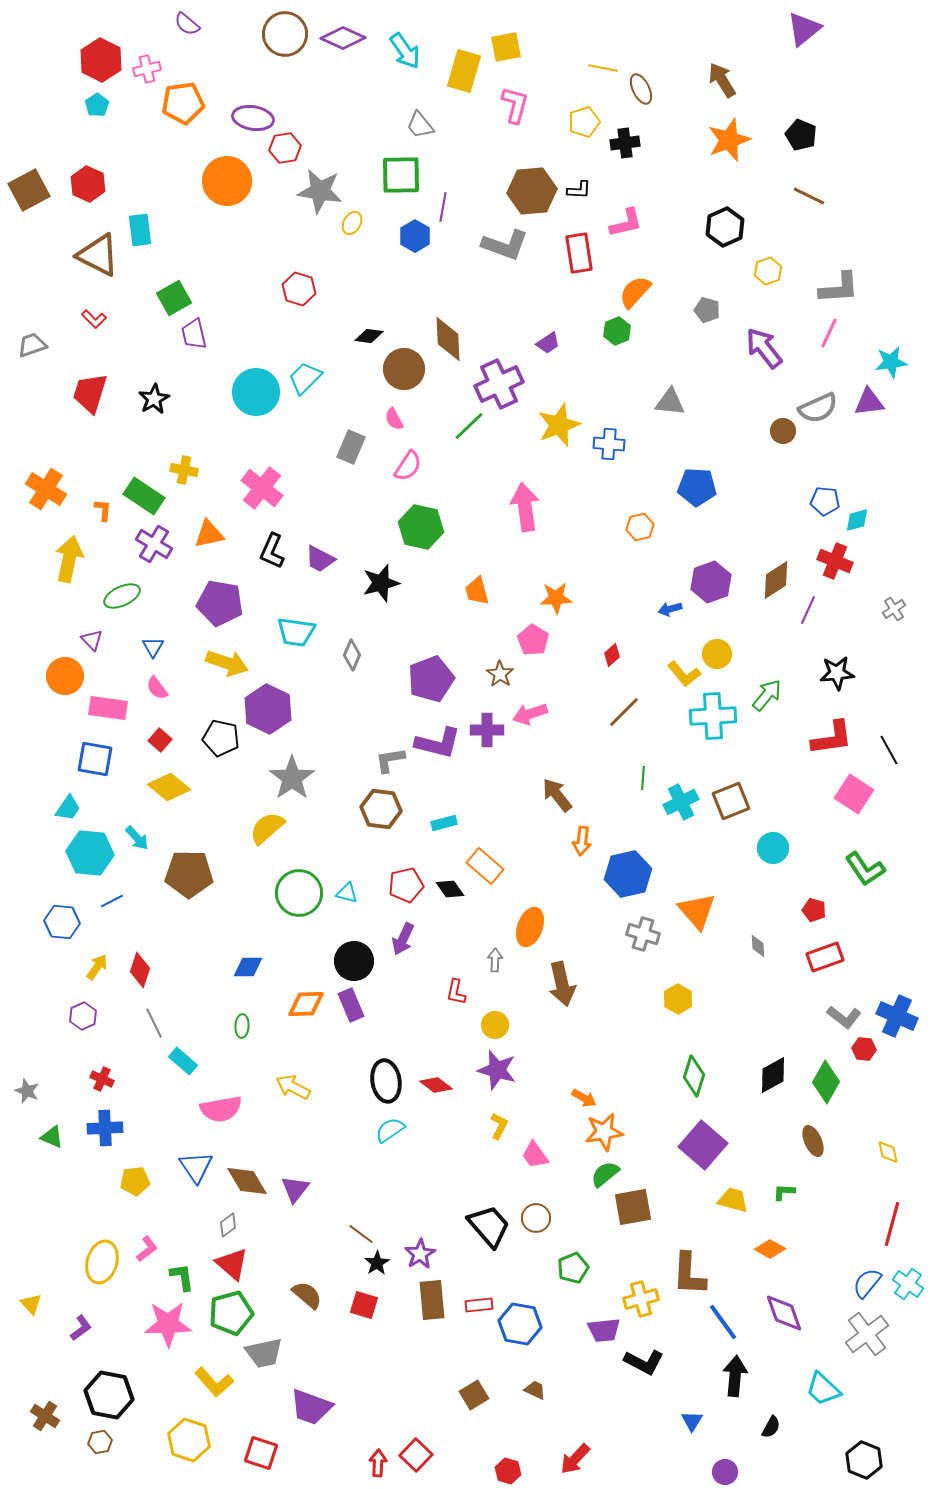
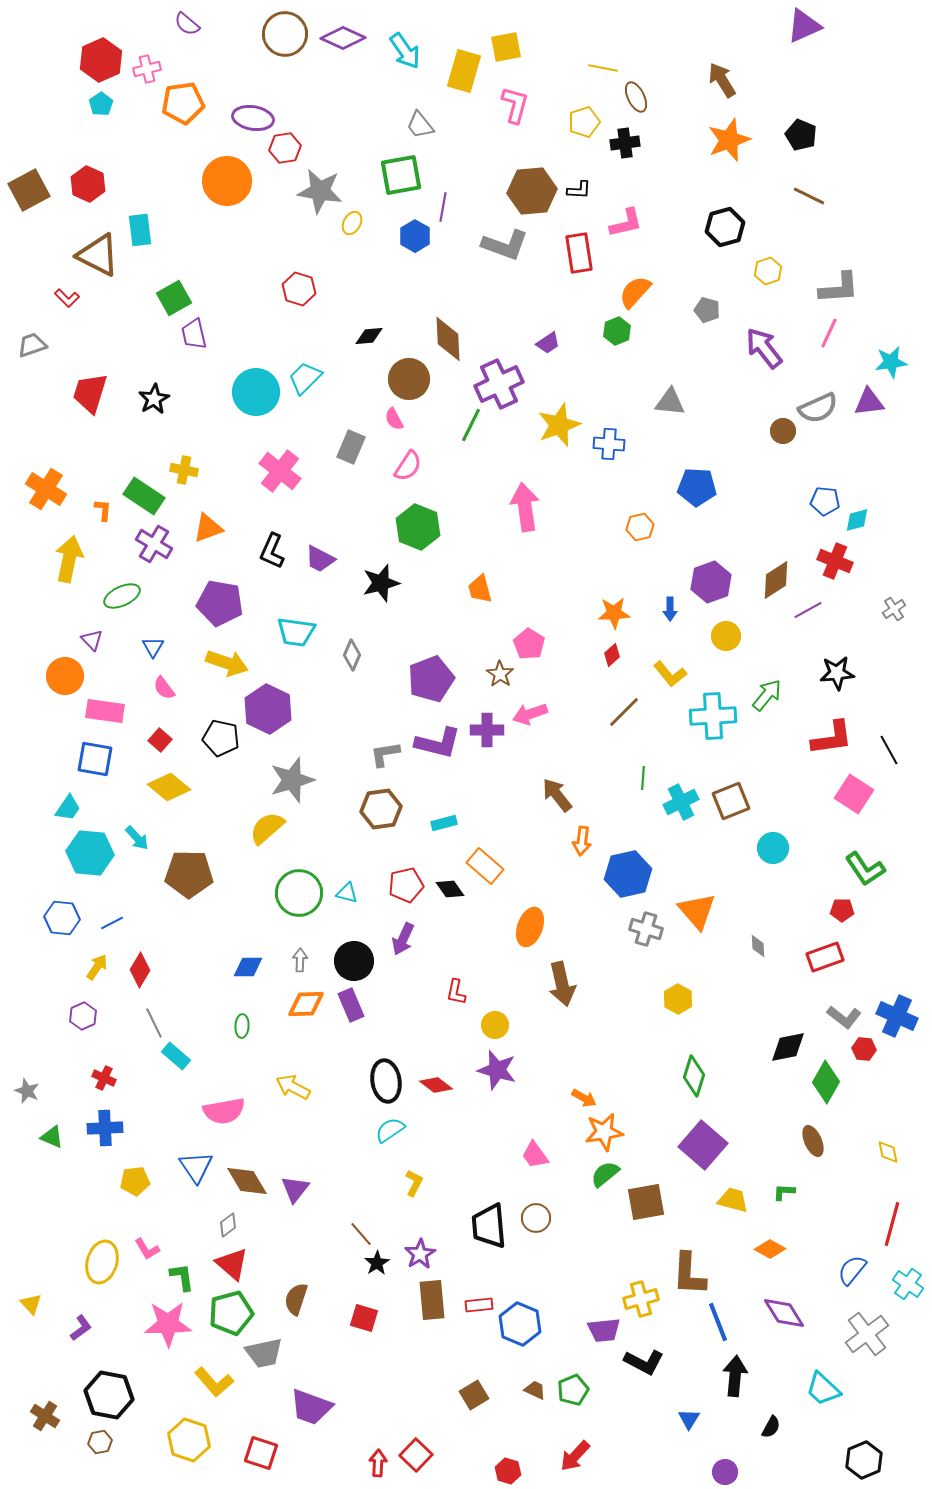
purple triangle at (804, 29): moved 3 px up; rotated 15 degrees clockwise
red hexagon at (101, 60): rotated 9 degrees clockwise
brown ellipse at (641, 89): moved 5 px left, 8 px down
cyan pentagon at (97, 105): moved 4 px right, 1 px up
green square at (401, 175): rotated 9 degrees counterclockwise
black hexagon at (725, 227): rotated 9 degrees clockwise
red L-shape at (94, 319): moved 27 px left, 21 px up
black diamond at (369, 336): rotated 12 degrees counterclockwise
brown circle at (404, 369): moved 5 px right, 10 px down
green line at (469, 426): moved 2 px right, 1 px up; rotated 20 degrees counterclockwise
pink cross at (262, 488): moved 18 px right, 17 px up
green hexagon at (421, 527): moved 3 px left; rotated 9 degrees clockwise
orange triangle at (209, 534): moved 1 px left, 6 px up; rotated 8 degrees counterclockwise
orange trapezoid at (477, 591): moved 3 px right, 2 px up
orange star at (556, 598): moved 58 px right, 15 px down
blue arrow at (670, 609): rotated 75 degrees counterclockwise
purple line at (808, 610): rotated 36 degrees clockwise
pink pentagon at (533, 640): moved 4 px left, 4 px down
yellow circle at (717, 654): moved 9 px right, 18 px up
yellow L-shape at (684, 674): moved 14 px left
pink semicircle at (157, 688): moved 7 px right
pink rectangle at (108, 708): moved 3 px left, 3 px down
gray L-shape at (390, 760): moved 5 px left, 6 px up
gray star at (292, 778): moved 2 px down; rotated 18 degrees clockwise
brown hexagon at (381, 809): rotated 15 degrees counterclockwise
blue line at (112, 901): moved 22 px down
red pentagon at (814, 910): moved 28 px right; rotated 15 degrees counterclockwise
blue hexagon at (62, 922): moved 4 px up
gray cross at (643, 934): moved 3 px right, 5 px up
gray arrow at (495, 960): moved 195 px left
red diamond at (140, 970): rotated 12 degrees clockwise
cyan rectangle at (183, 1061): moved 7 px left, 5 px up
black diamond at (773, 1075): moved 15 px right, 28 px up; rotated 18 degrees clockwise
red cross at (102, 1079): moved 2 px right, 1 px up
pink semicircle at (221, 1109): moved 3 px right, 2 px down
yellow L-shape at (499, 1126): moved 85 px left, 57 px down
brown square at (633, 1207): moved 13 px right, 5 px up
black trapezoid at (489, 1226): rotated 144 degrees counterclockwise
brown line at (361, 1234): rotated 12 degrees clockwise
pink L-shape at (147, 1249): rotated 96 degrees clockwise
green pentagon at (573, 1268): moved 122 px down
blue semicircle at (867, 1283): moved 15 px left, 13 px up
brown semicircle at (307, 1295): moved 11 px left, 4 px down; rotated 112 degrees counterclockwise
red square at (364, 1305): moved 13 px down
purple diamond at (784, 1313): rotated 12 degrees counterclockwise
blue line at (723, 1322): moved 5 px left; rotated 15 degrees clockwise
blue hexagon at (520, 1324): rotated 12 degrees clockwise
blue triangle at (692, 1421): moved 3 px left, 2 px up
red arrow at (575, 1459): moved 3 px up
black hexagon at (864, 1460): rotated 15 degrees clockwise
